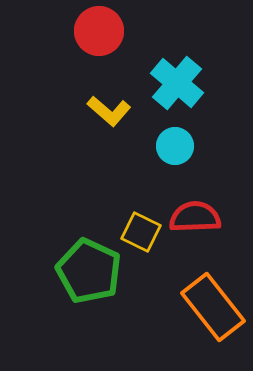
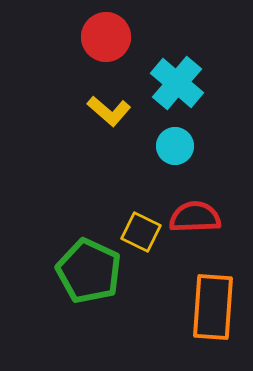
red circle: moved 7 px right, 6 px down
orange rectangle: rotated 42 degrees clockwise
